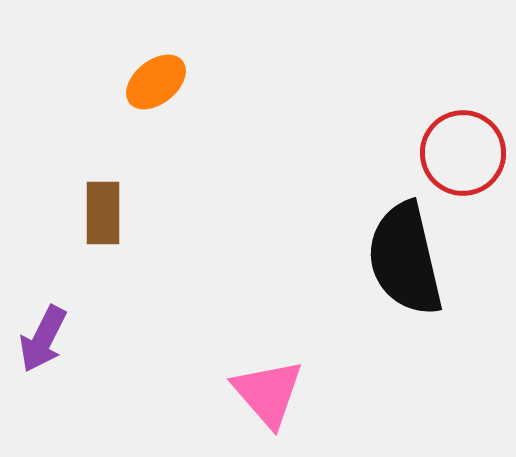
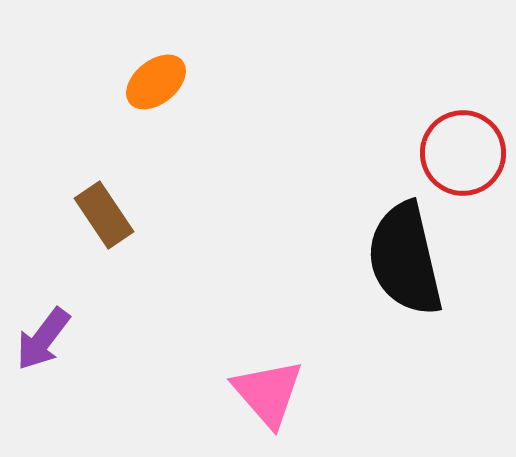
brown rectangle: moved 1 px right, 2 px down; rotated 34 degrees counterclockwise
purple arrow: rotated 10 degrees clockwise
